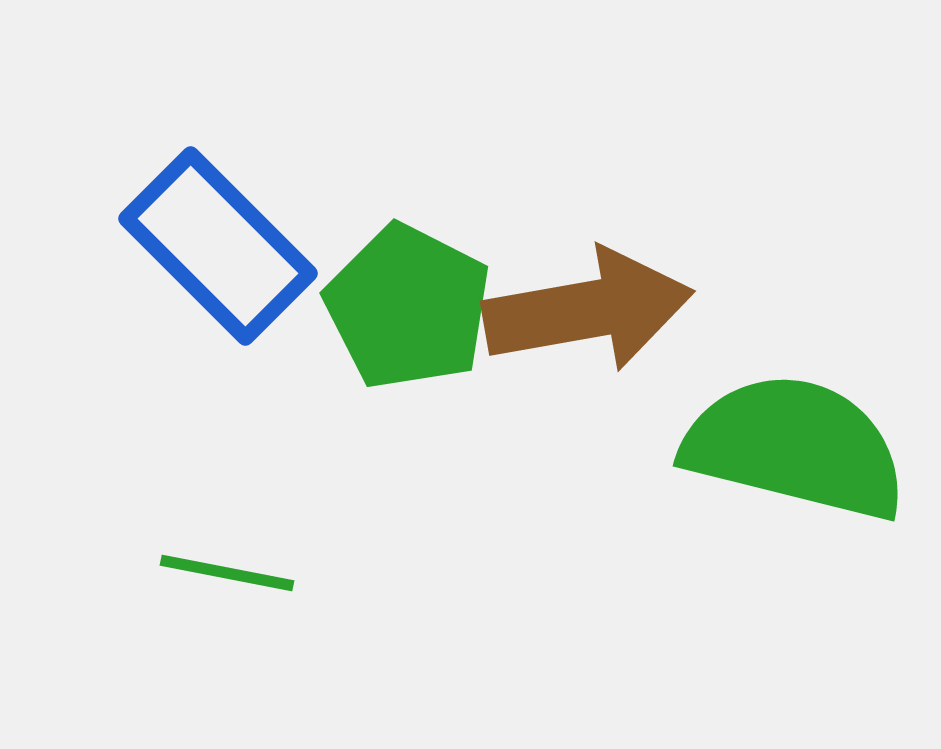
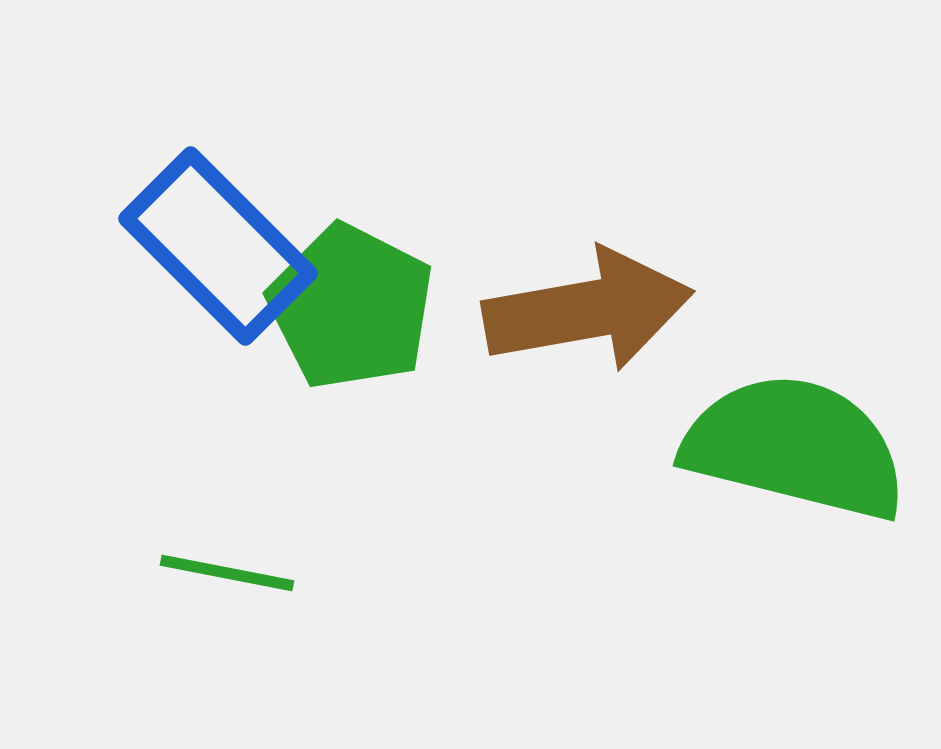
green pentagon: moved 57 px left
